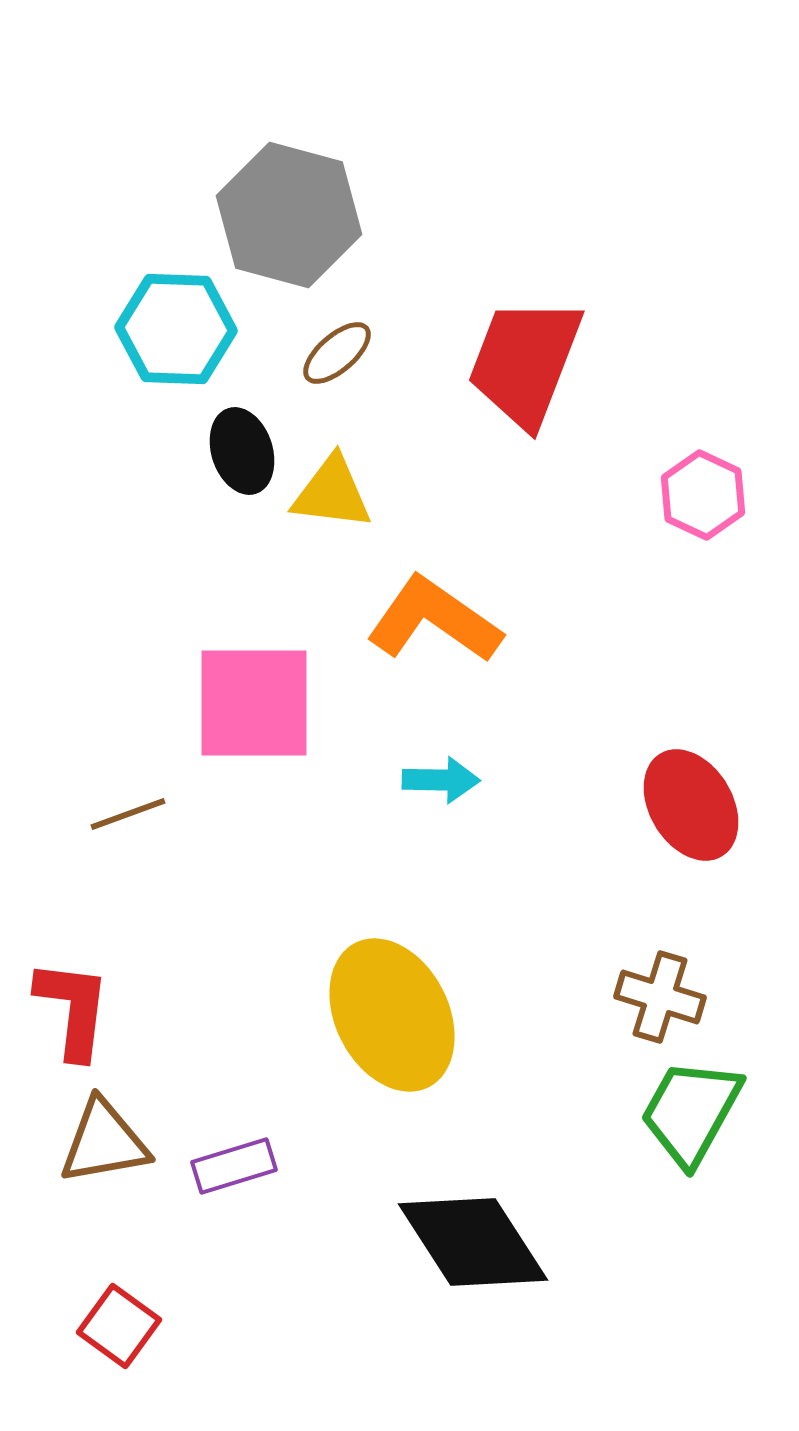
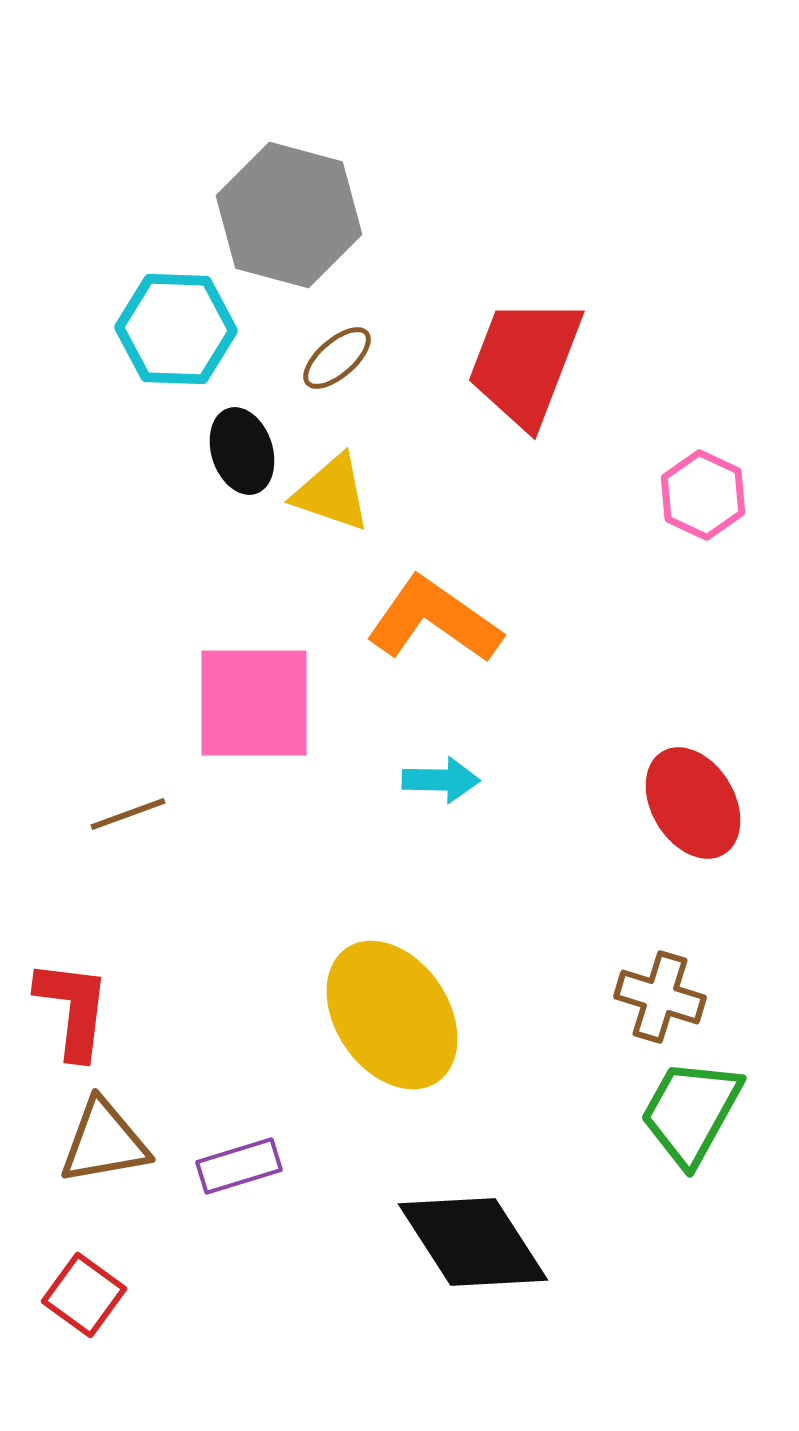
brown ellipse: moved 5 px down
yellow triangle: rotated 12 degrees clockwise
red ellipse: moved 2 px right, 2 px up
yellow ellipse: rotated 7 degrees counterclockwise
purple rectangle: moved 5 px right
red square: moved 35 px left, 31 px up
